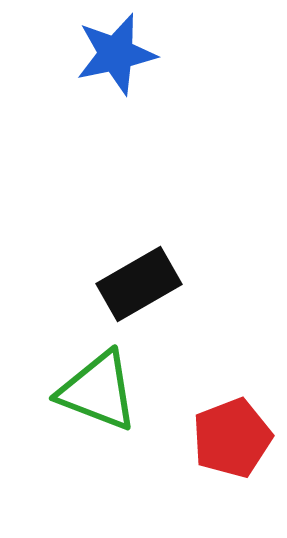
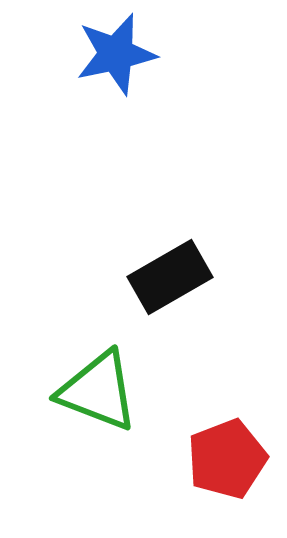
black rectangle: moved 31 px right, 7 px up
red pentagon: moved 5 px left, 21 px down
